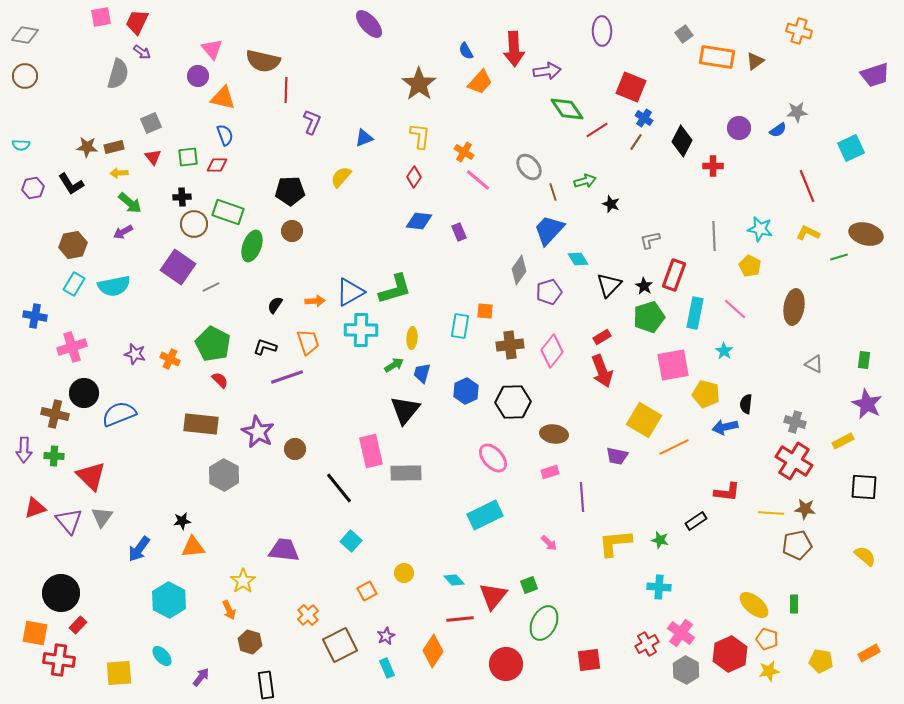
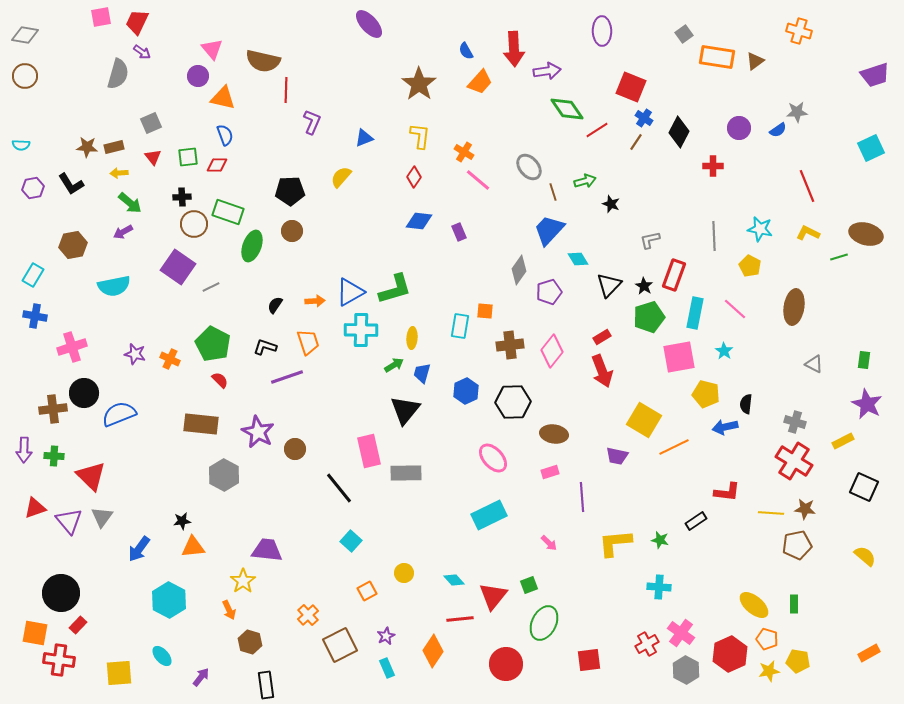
black diamond at (682, 141): moved 3 px left, 9 px up
cyan square at (851, 148): moved 20 px right
cyan rectangle at (74, 284): moved 41 px left, 9 px up
pink square at (673, 365): moved 6 px right, 8 px up
brown cross at (55, 414): moved 2 px left, 5 px up; rotated 20 degrees counterclockwise
pink rectangle at (371, 451): moved 2 px left
black square at (864, 487): rotated 20 degrees clockwise
cyan rectangle at (485, 515): moved 4 px right
purple trapezoid at (284, 550): moved 17 px left
yellow pentagon at (821, 661): moved 23 px left
